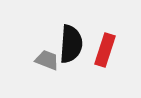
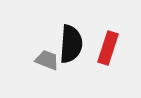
red rectangle: moved 3 px right, 2 px up
